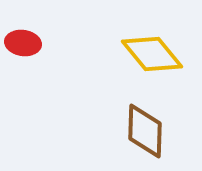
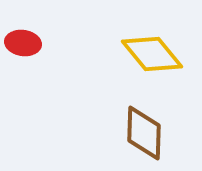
brown diamond: moved 1 px left, 2 px down
